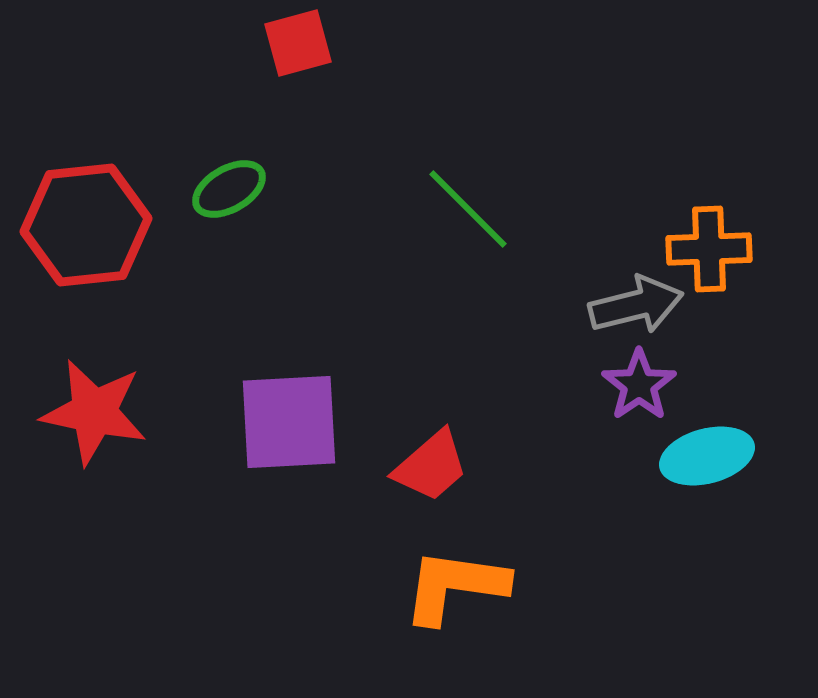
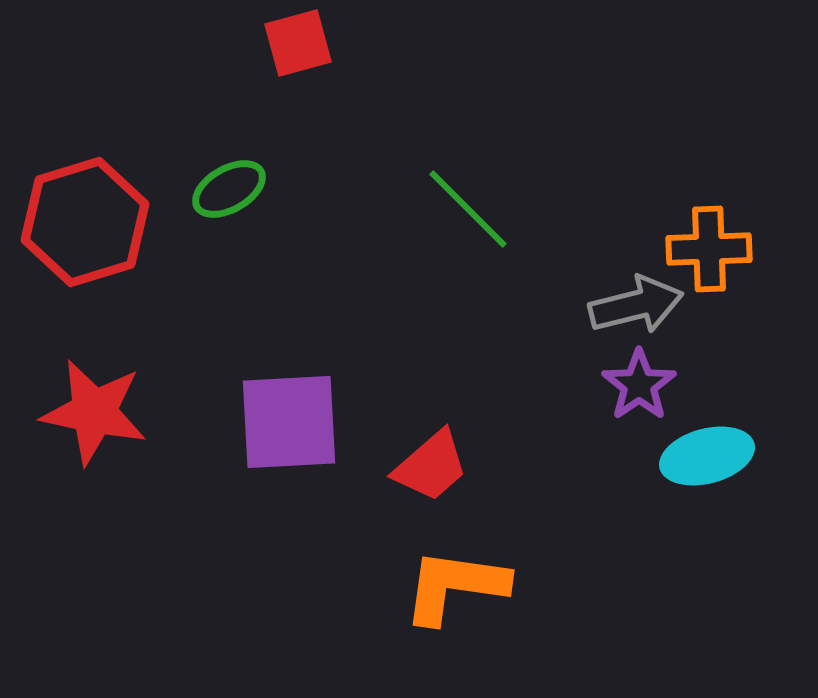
red hexagon: moved 1 px left, 3 px up; rotated 11 degrees counterclockwise
